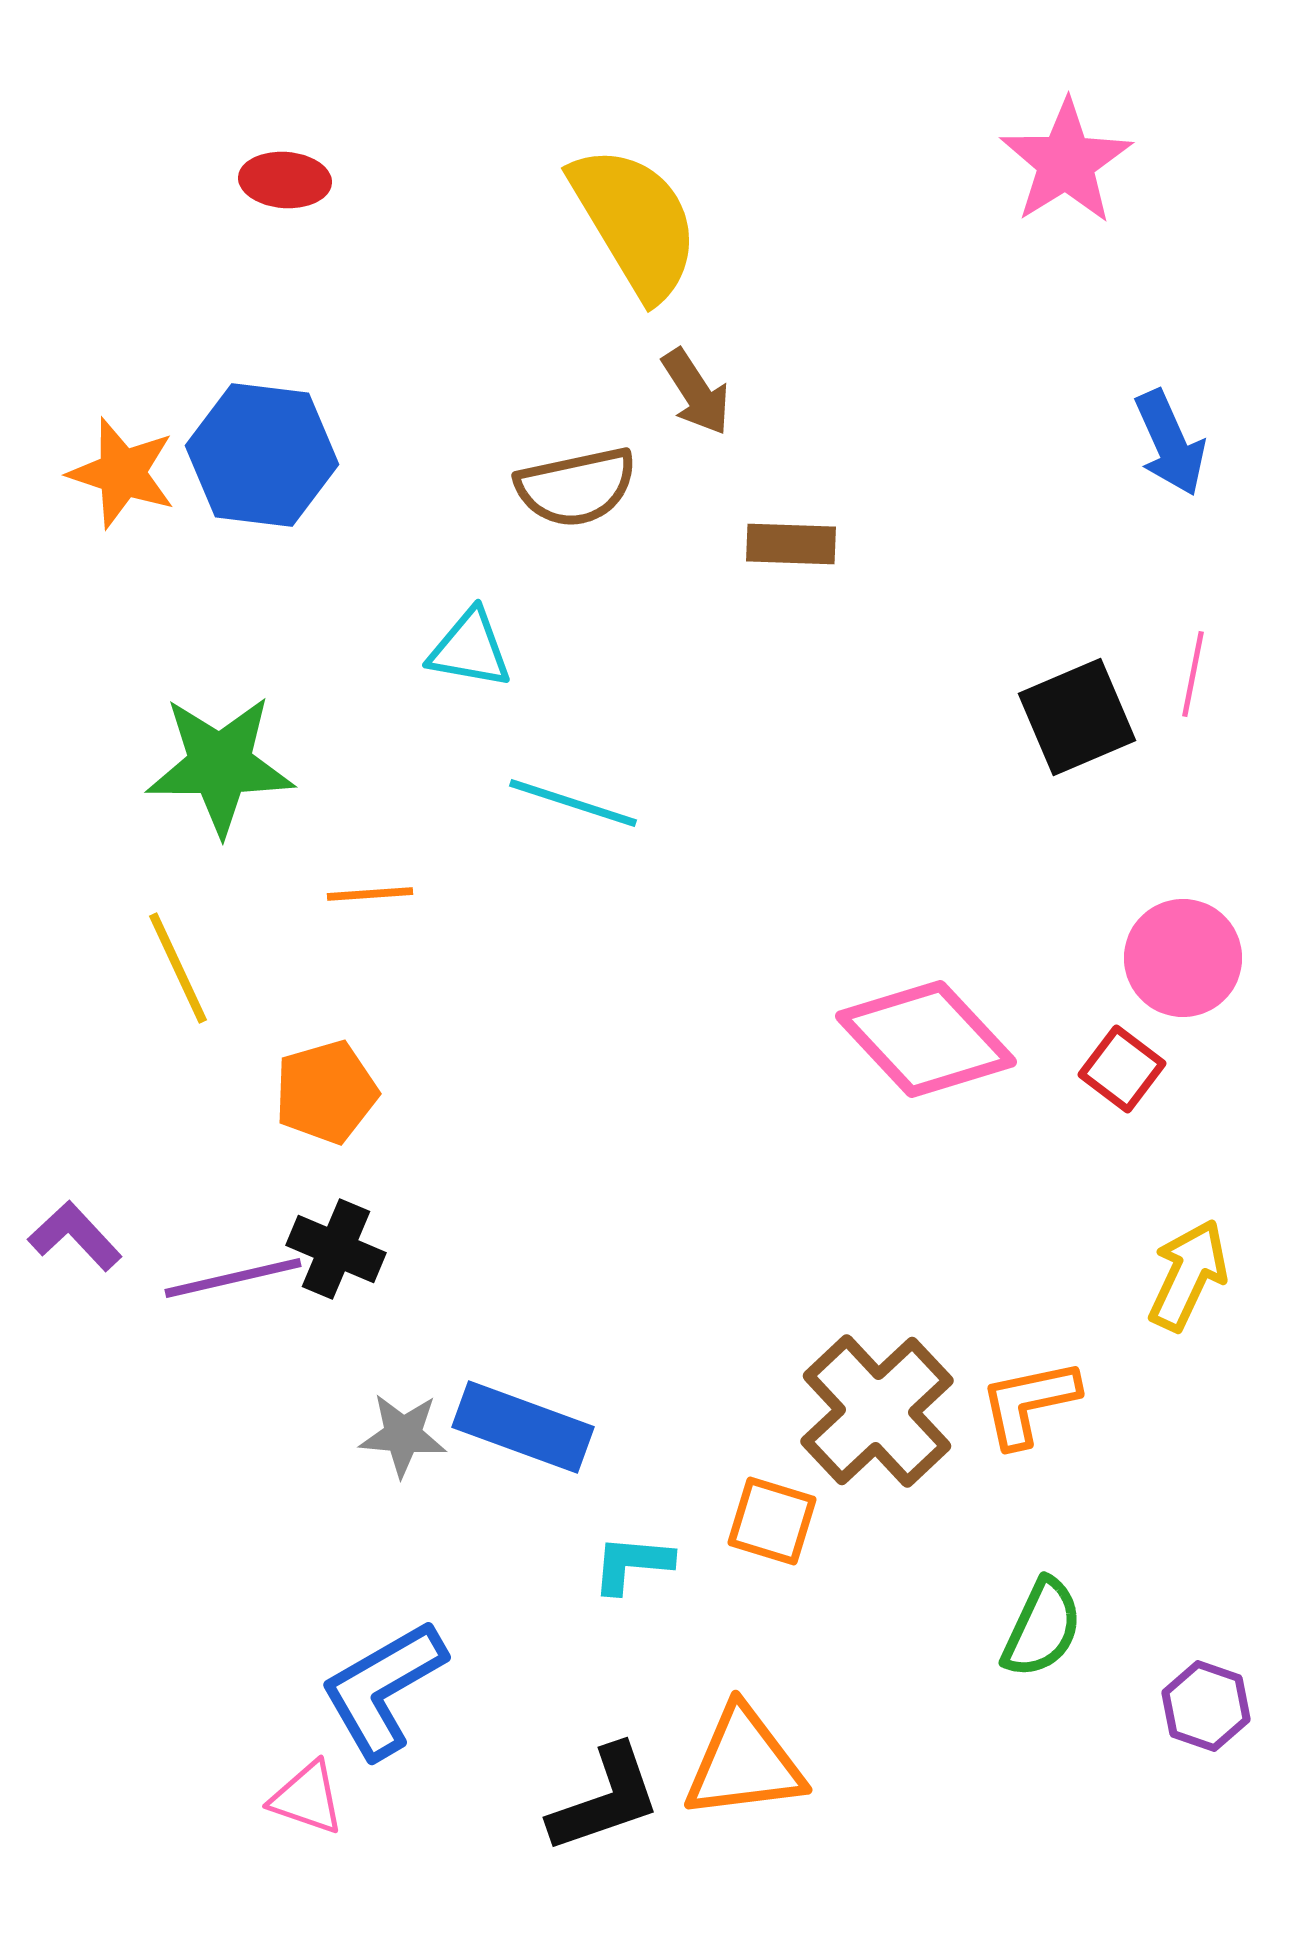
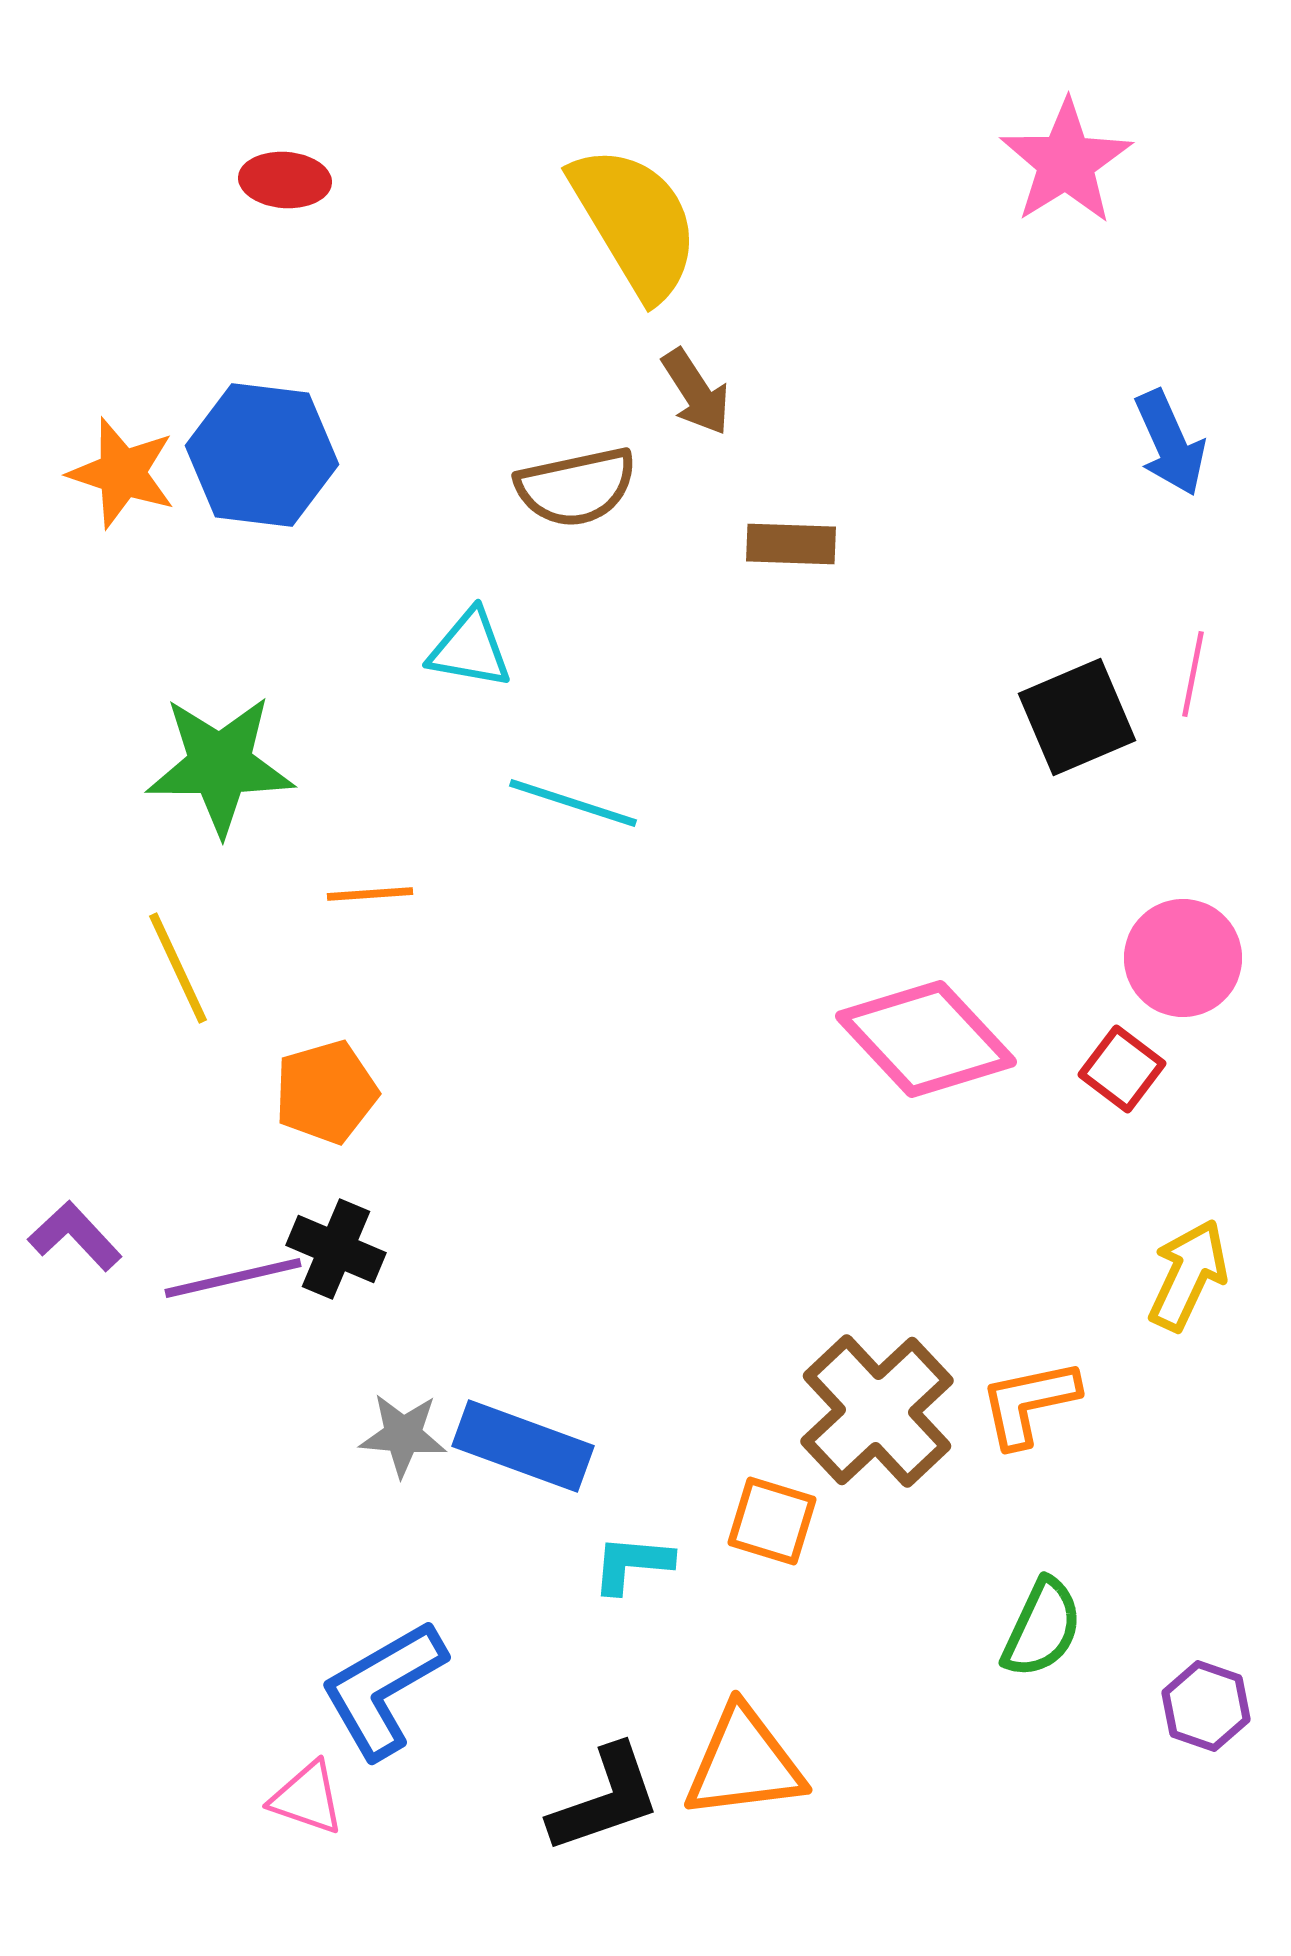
blue rectangle: moved 19 px down
